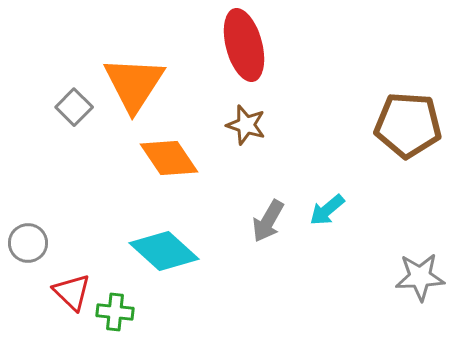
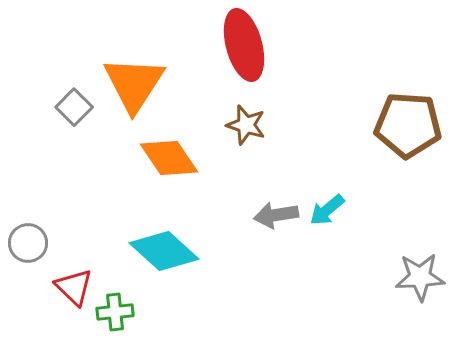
gray arrow: moved 8 px right, 6 px up; rotated 51 degrees clockwise
red triangle: moved 2 px right, 5 px up
green cross: rotated 12 degrees counterclockwise
